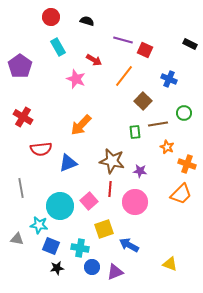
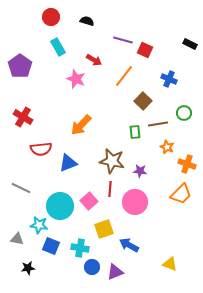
gray line: rotated 54 degrees counterclockwise
black star: moved 29 px left
